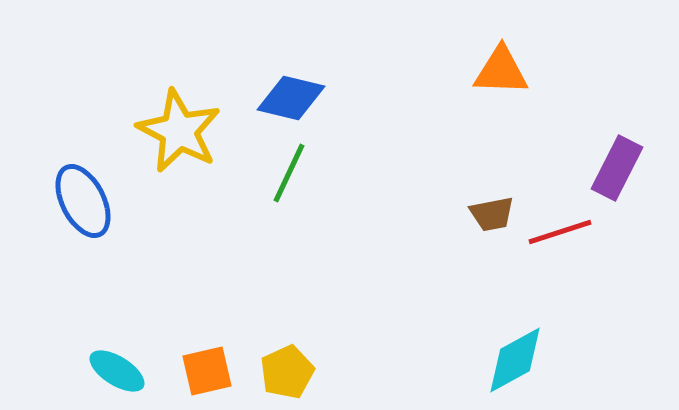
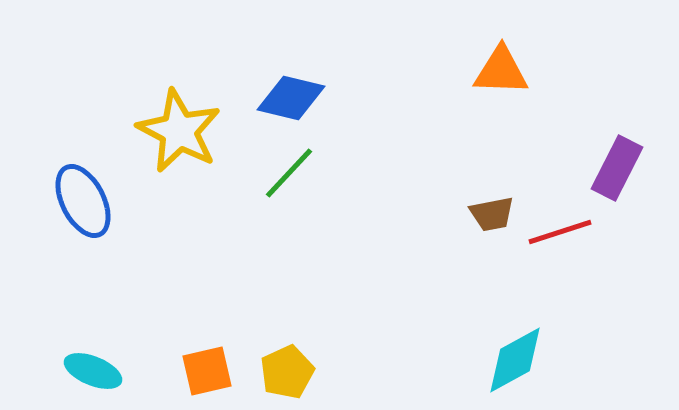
green line: rotated 18 degrees clockwise
cyan ellipse: moved 24 px left; rotated 10 degrees counterclockwise
